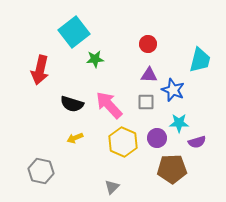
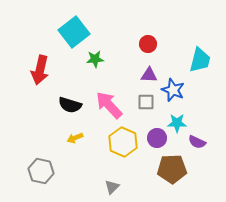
black semicircle: moved 2 px left, 1 px down
cyan star: moved 2 px left
purple semicircle: rotated 42 degrees clockwise
